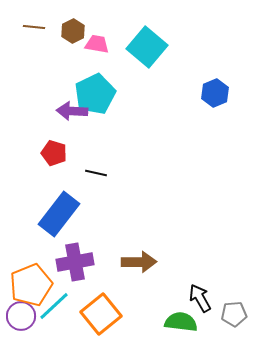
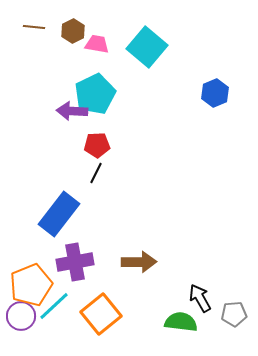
red pentagon: moved 43 px right, 8 px up; rotated 20 degrees counterclockwise
black line: rotated 75 degrees counterclockwise
